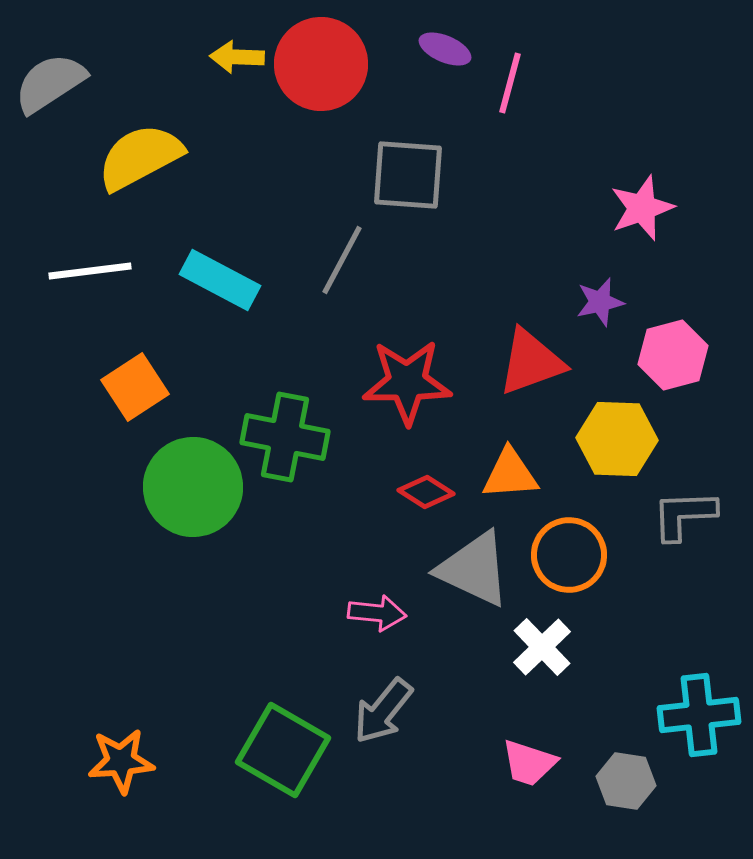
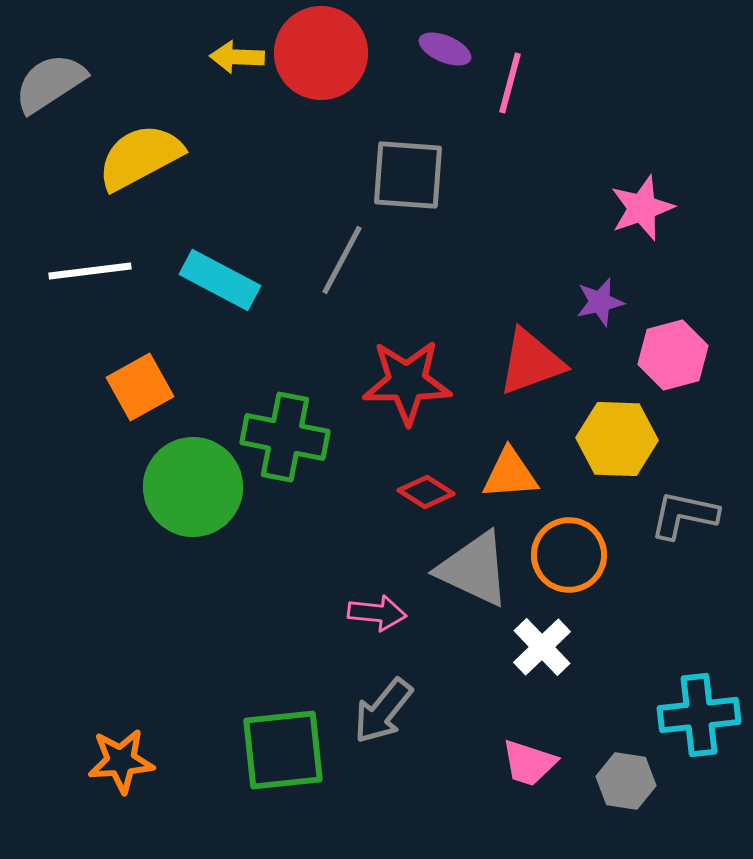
red circle: moved 11 px up
orange square: moved 5 px right; rotated 4 degrees clockwise
gray L-shape: rotated 14 degrees clockwise
green square: rotated 36 degrees counterclockwise
